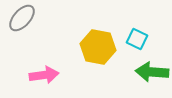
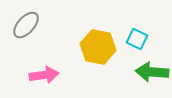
gray ellipse: moved 4 px right, 7 px down
